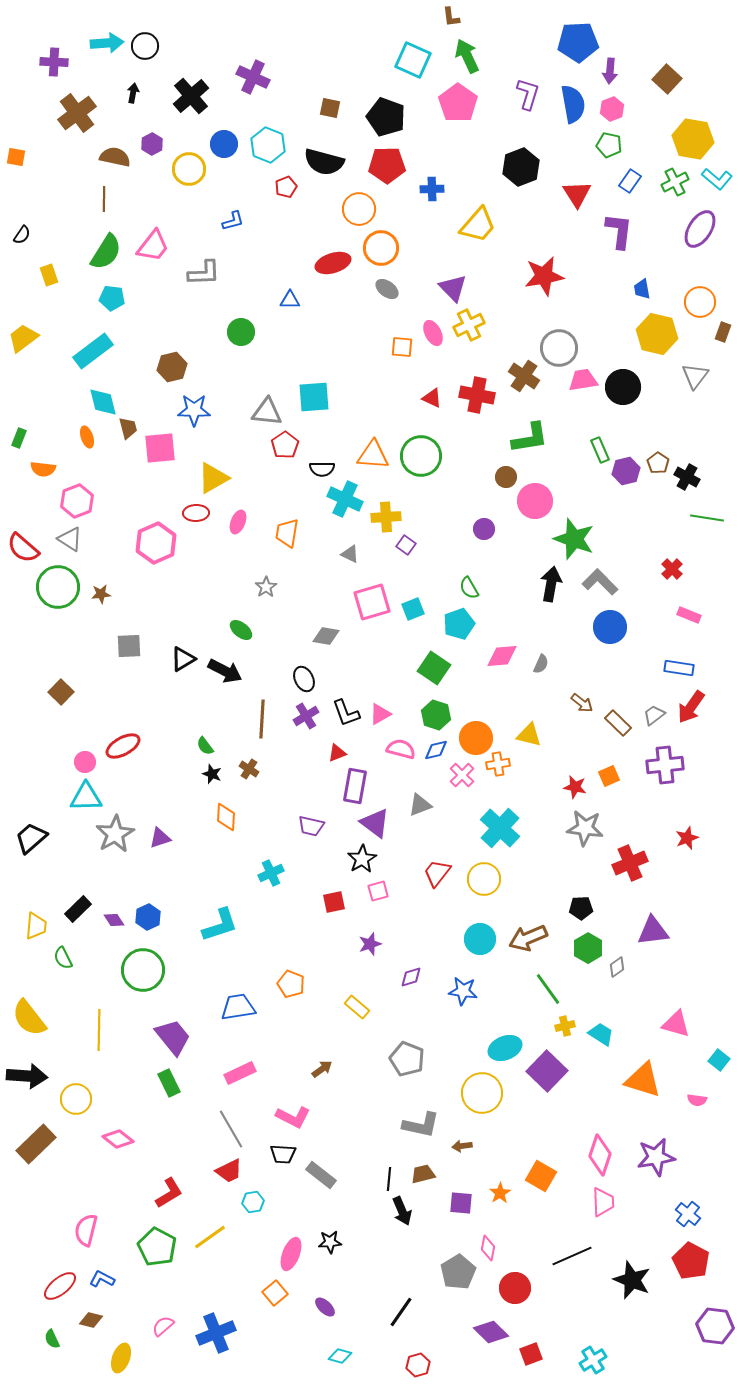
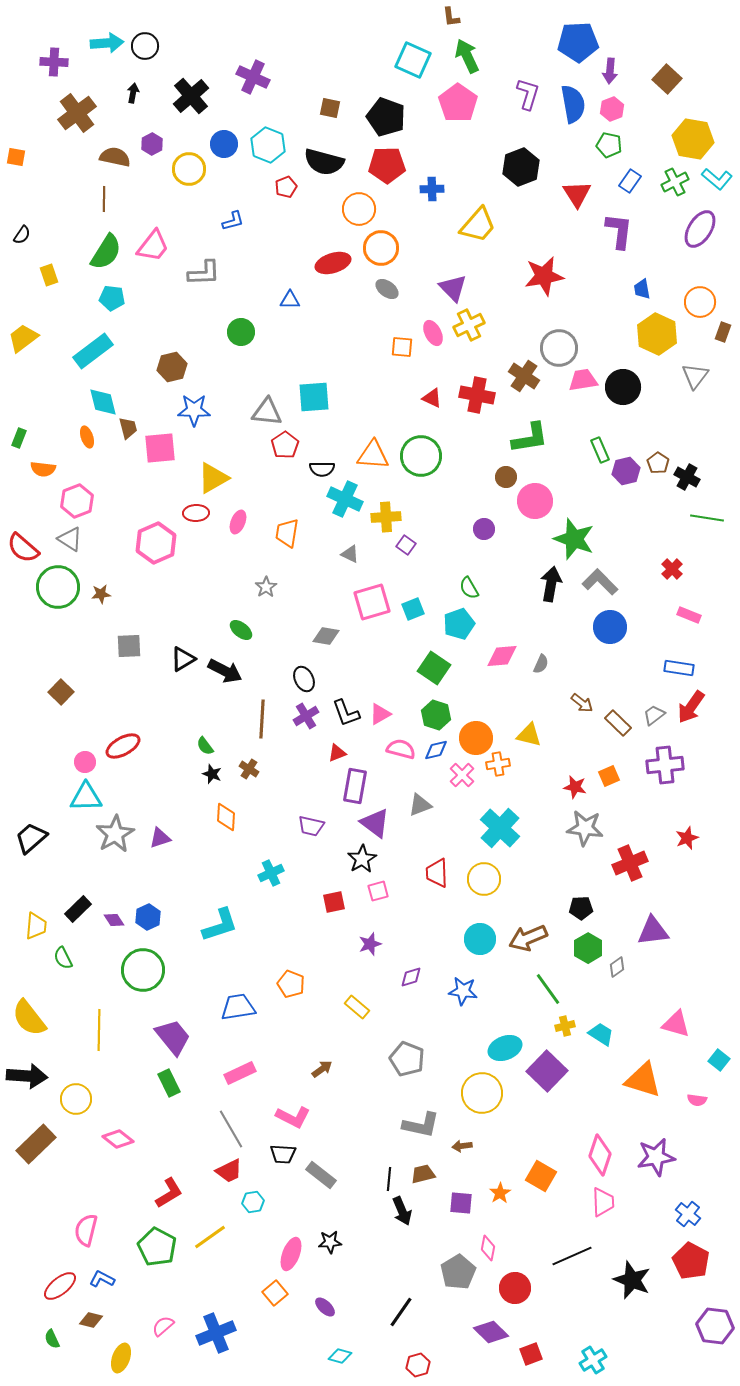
yellow hexagon at (657, 334): rotated 12 degrees clockwise
red trapezoid at (437, 873): rotated 40 degrees counterclockwise
